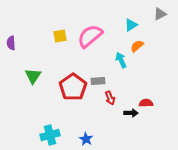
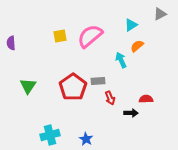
green triangle: moved 5 px left, 10 px down
red semicircle: moved 4 px up
